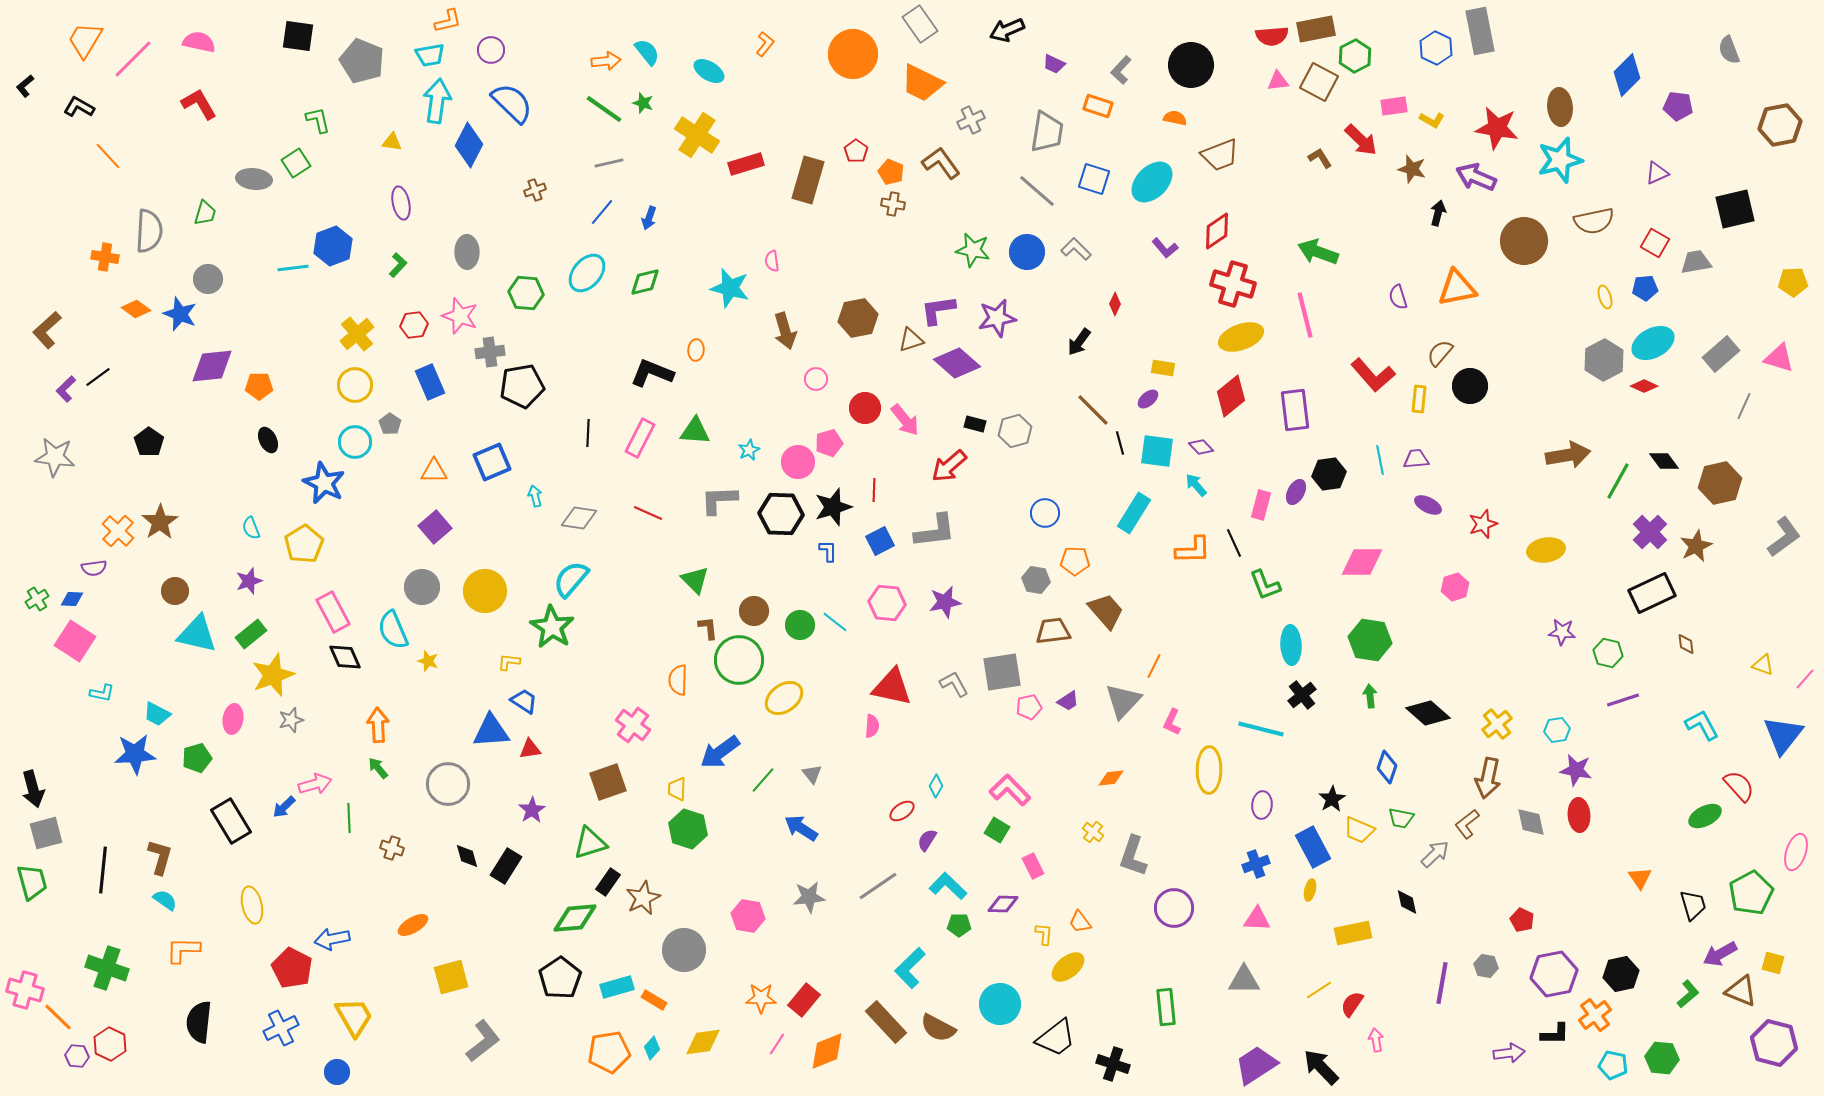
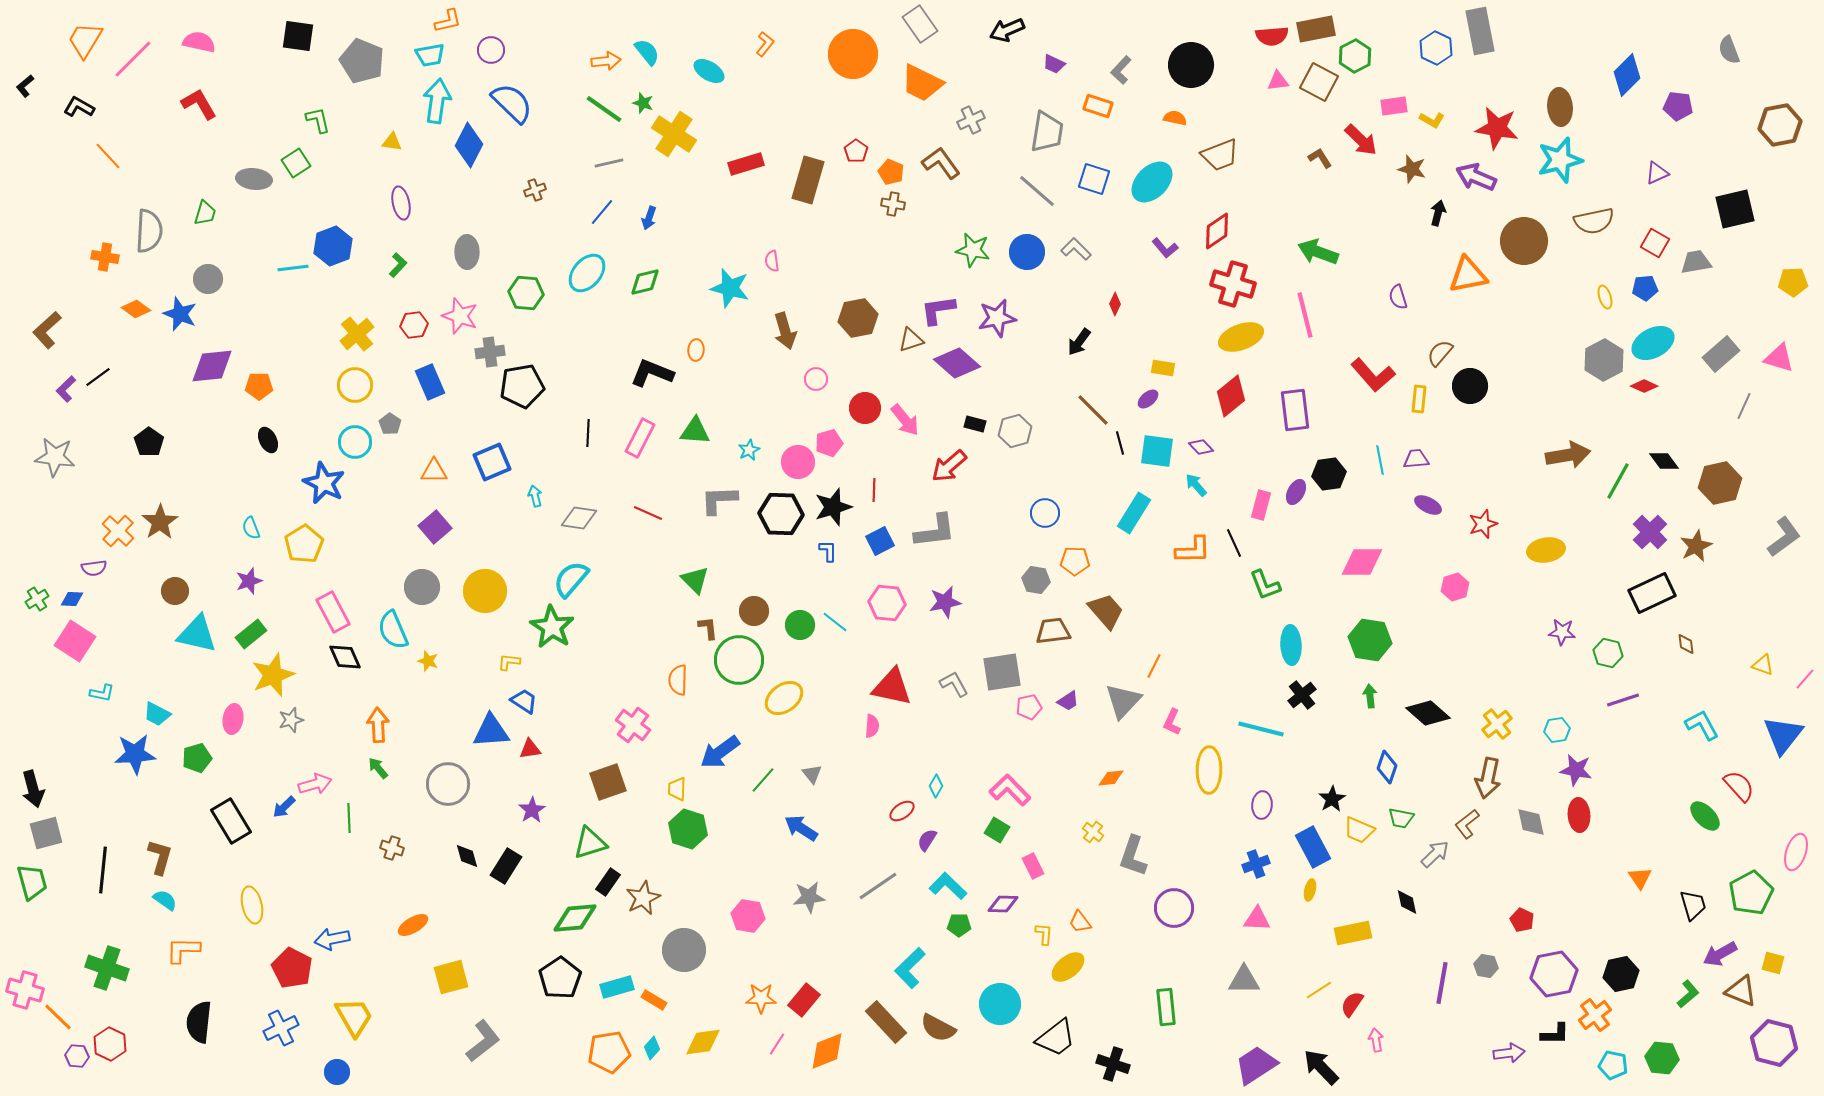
yellow cross at (697, 135): moved 23 px left, 1 px up
orange triangle at (1457, 288): moved 11 px right, 13 px up
green ellipse at (1705, 816): rotated 72 degrees clockwise
